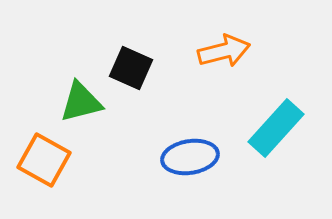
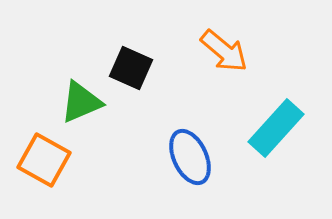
orange arrow: rotated 54 degrees clockwise
green triangle: rotated 9 degrees counterclockwise
blue ellipse: rotated 74 degrees clockwise
